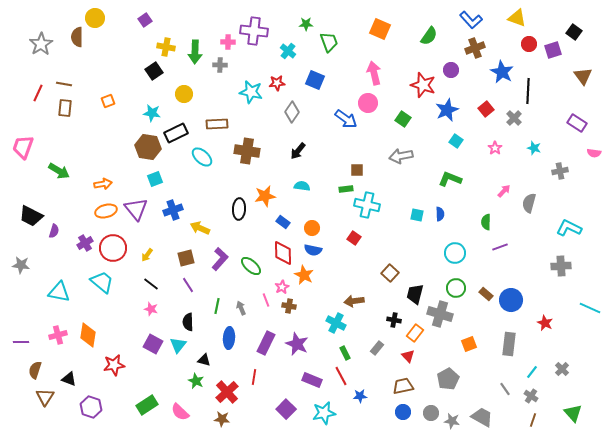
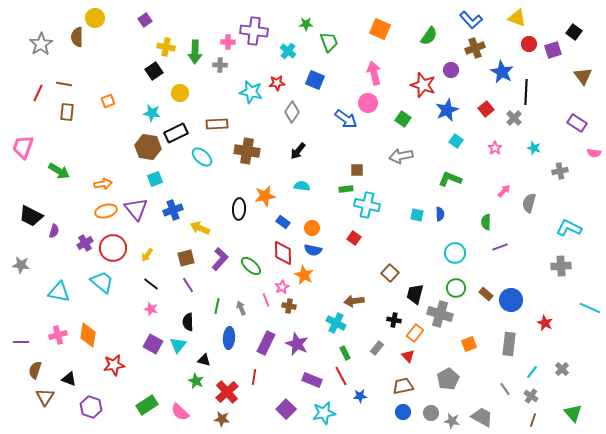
black line at (528, 91): moved 2 px left, 1 px down
yellow circle at (184, 94): moved 4 px left, 1 px up
brown rectangle at (65, 108): moved 2 px right, 4 px down
